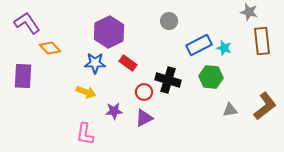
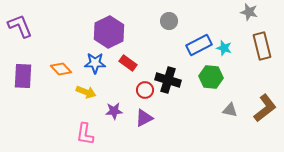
purple L-shape: moved 7 px left, 3 px down; rotated 12 degrees clockwise
brown rectangle: moved 5 px down; rotated 8 degrees counterclockwise
orange diamond: moved 11 px right, 21 px down
red circle: moved 1 px right, 2 px up
brown L-shape: moved 2 px down
gray triangle: rotated 21 degrees clockwise
